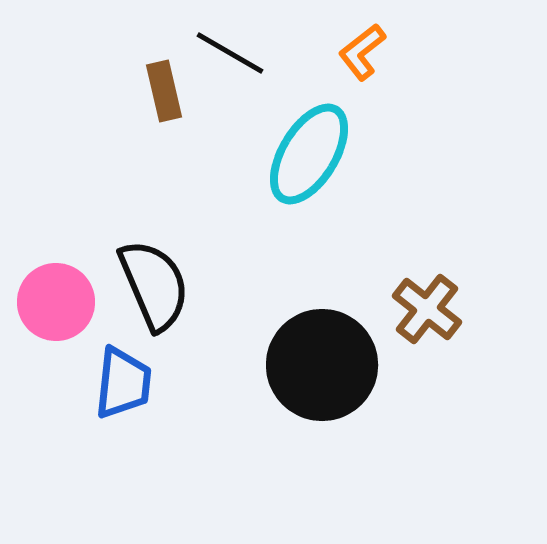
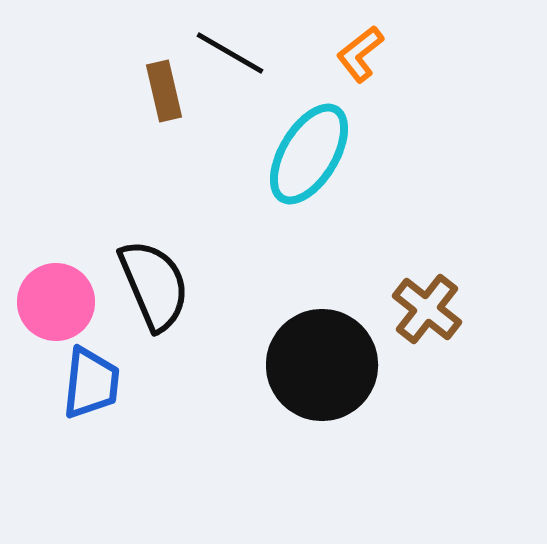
orange L-shape: moved 2 px left, 2 px down
blue trapezoid: moved 32 px left
